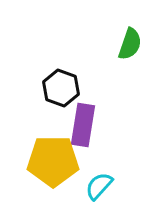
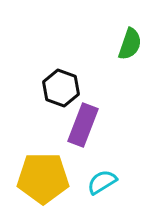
purple rectangle: rotated 12 degrees clockwise
yellow pentagon: moved 10 px left, 17 px down
cyan semicircle: moved 3 px right, 4 px up; rotated 16 degrees clockwise
